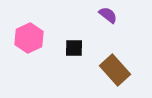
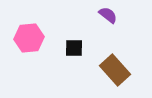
pink hexagon: rotated 20 degrees clockwise
